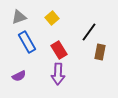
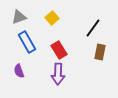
black line: moved 4 px right, 4 px up
purple semicircle: moved 5 px up; rotated 96 degrees clockwise
